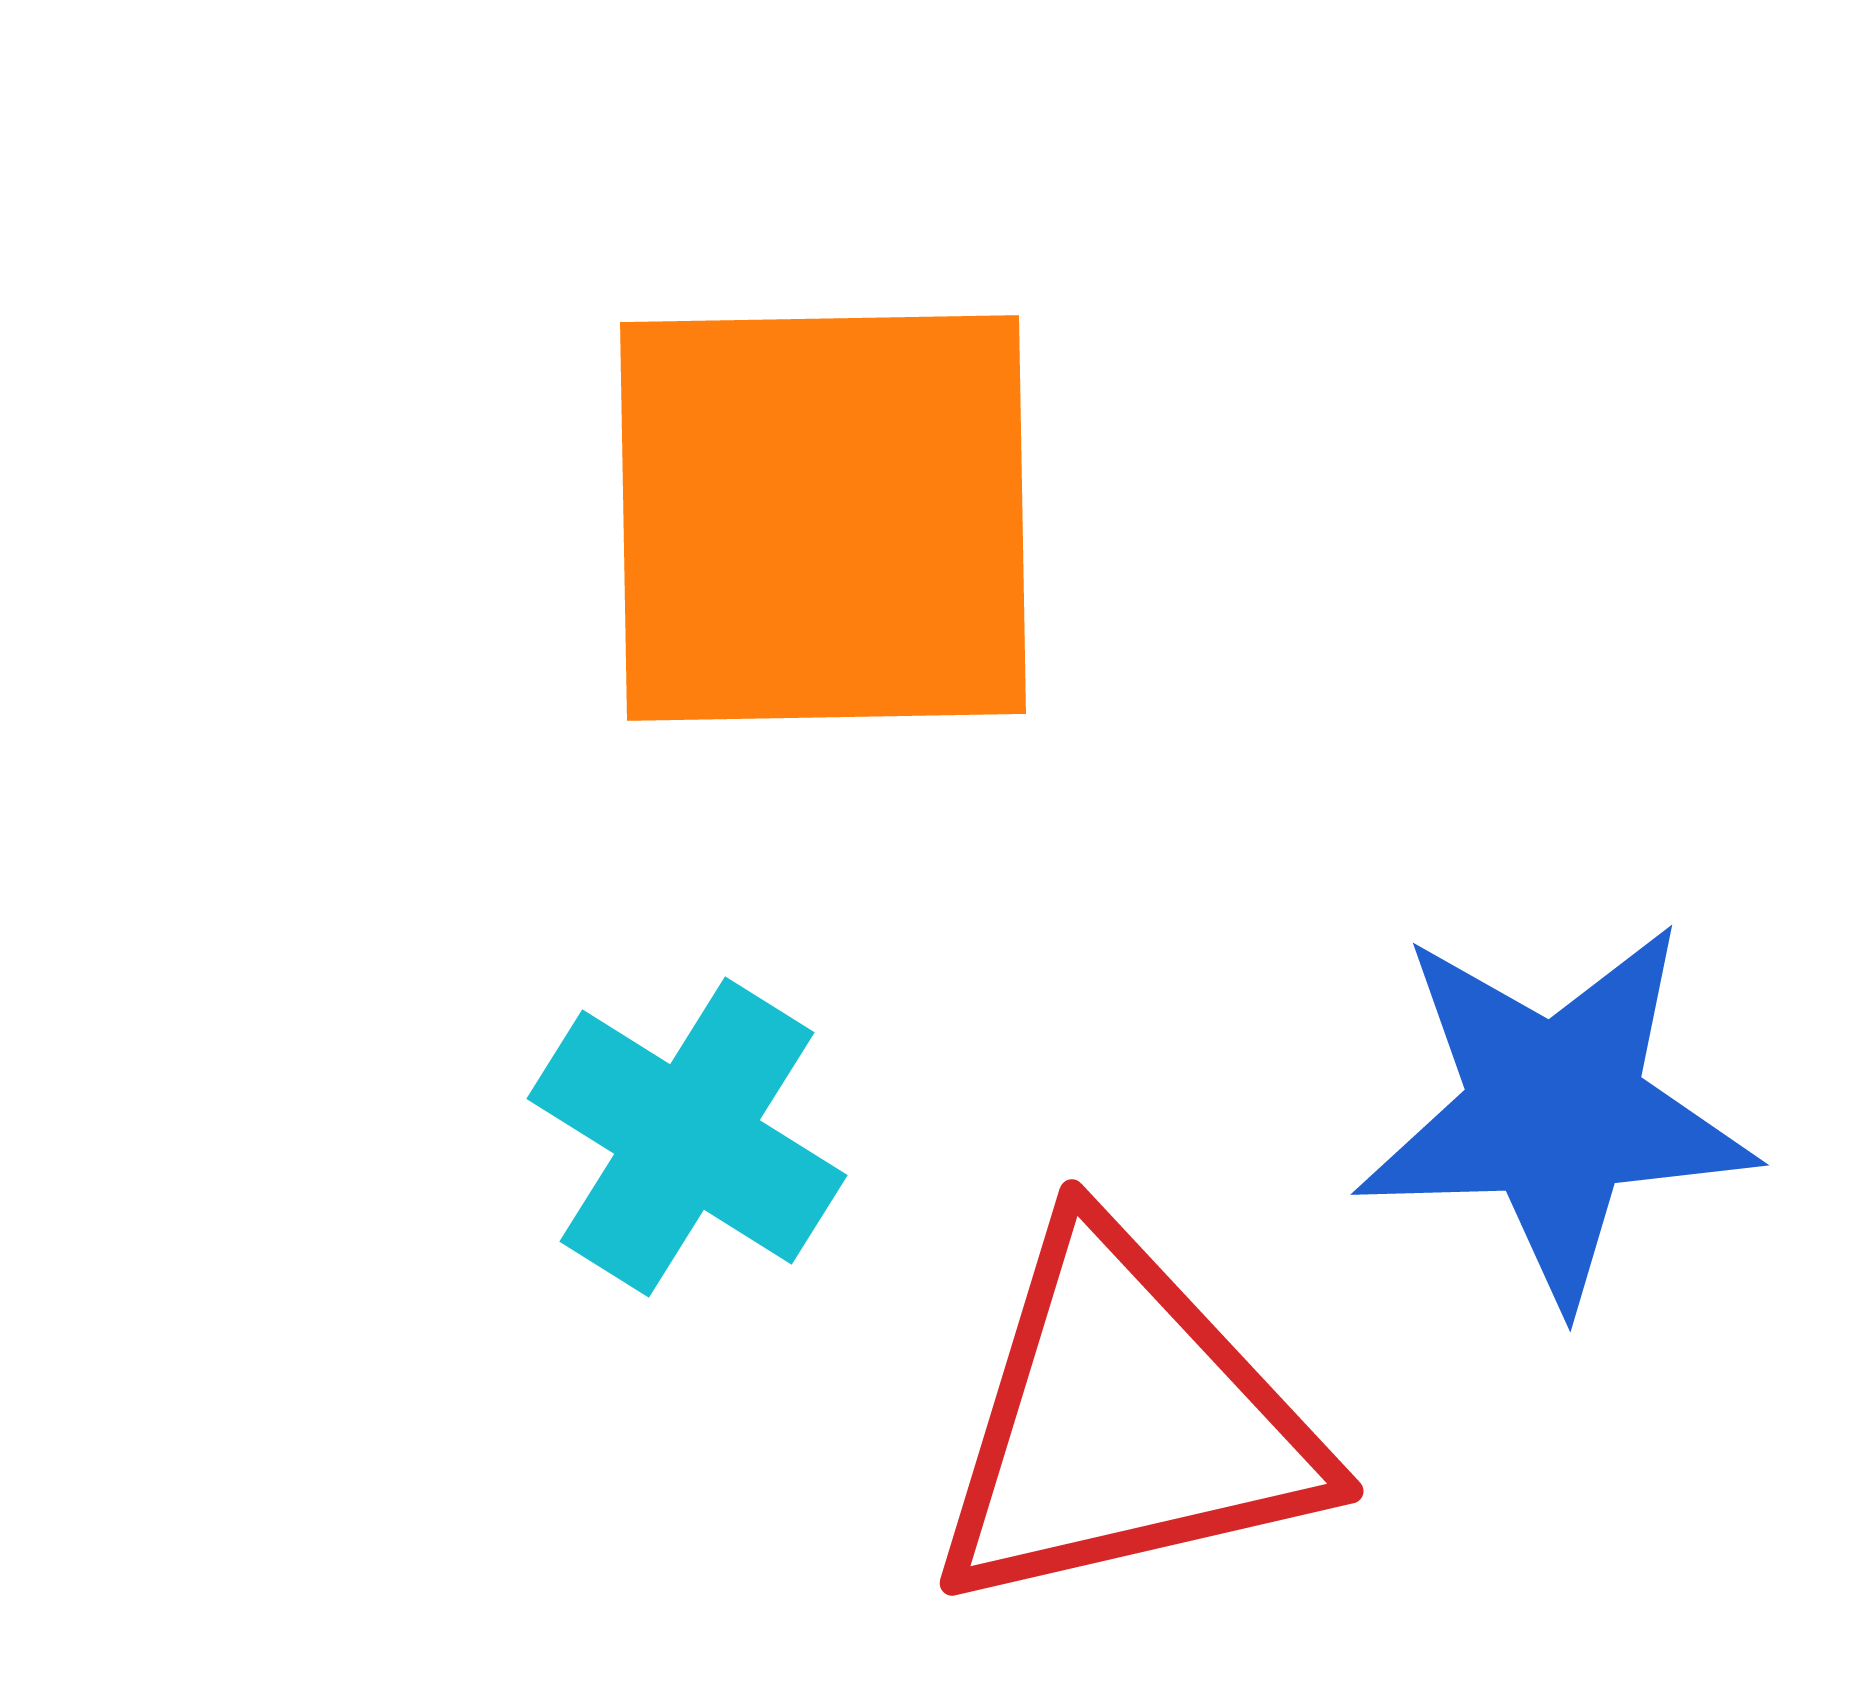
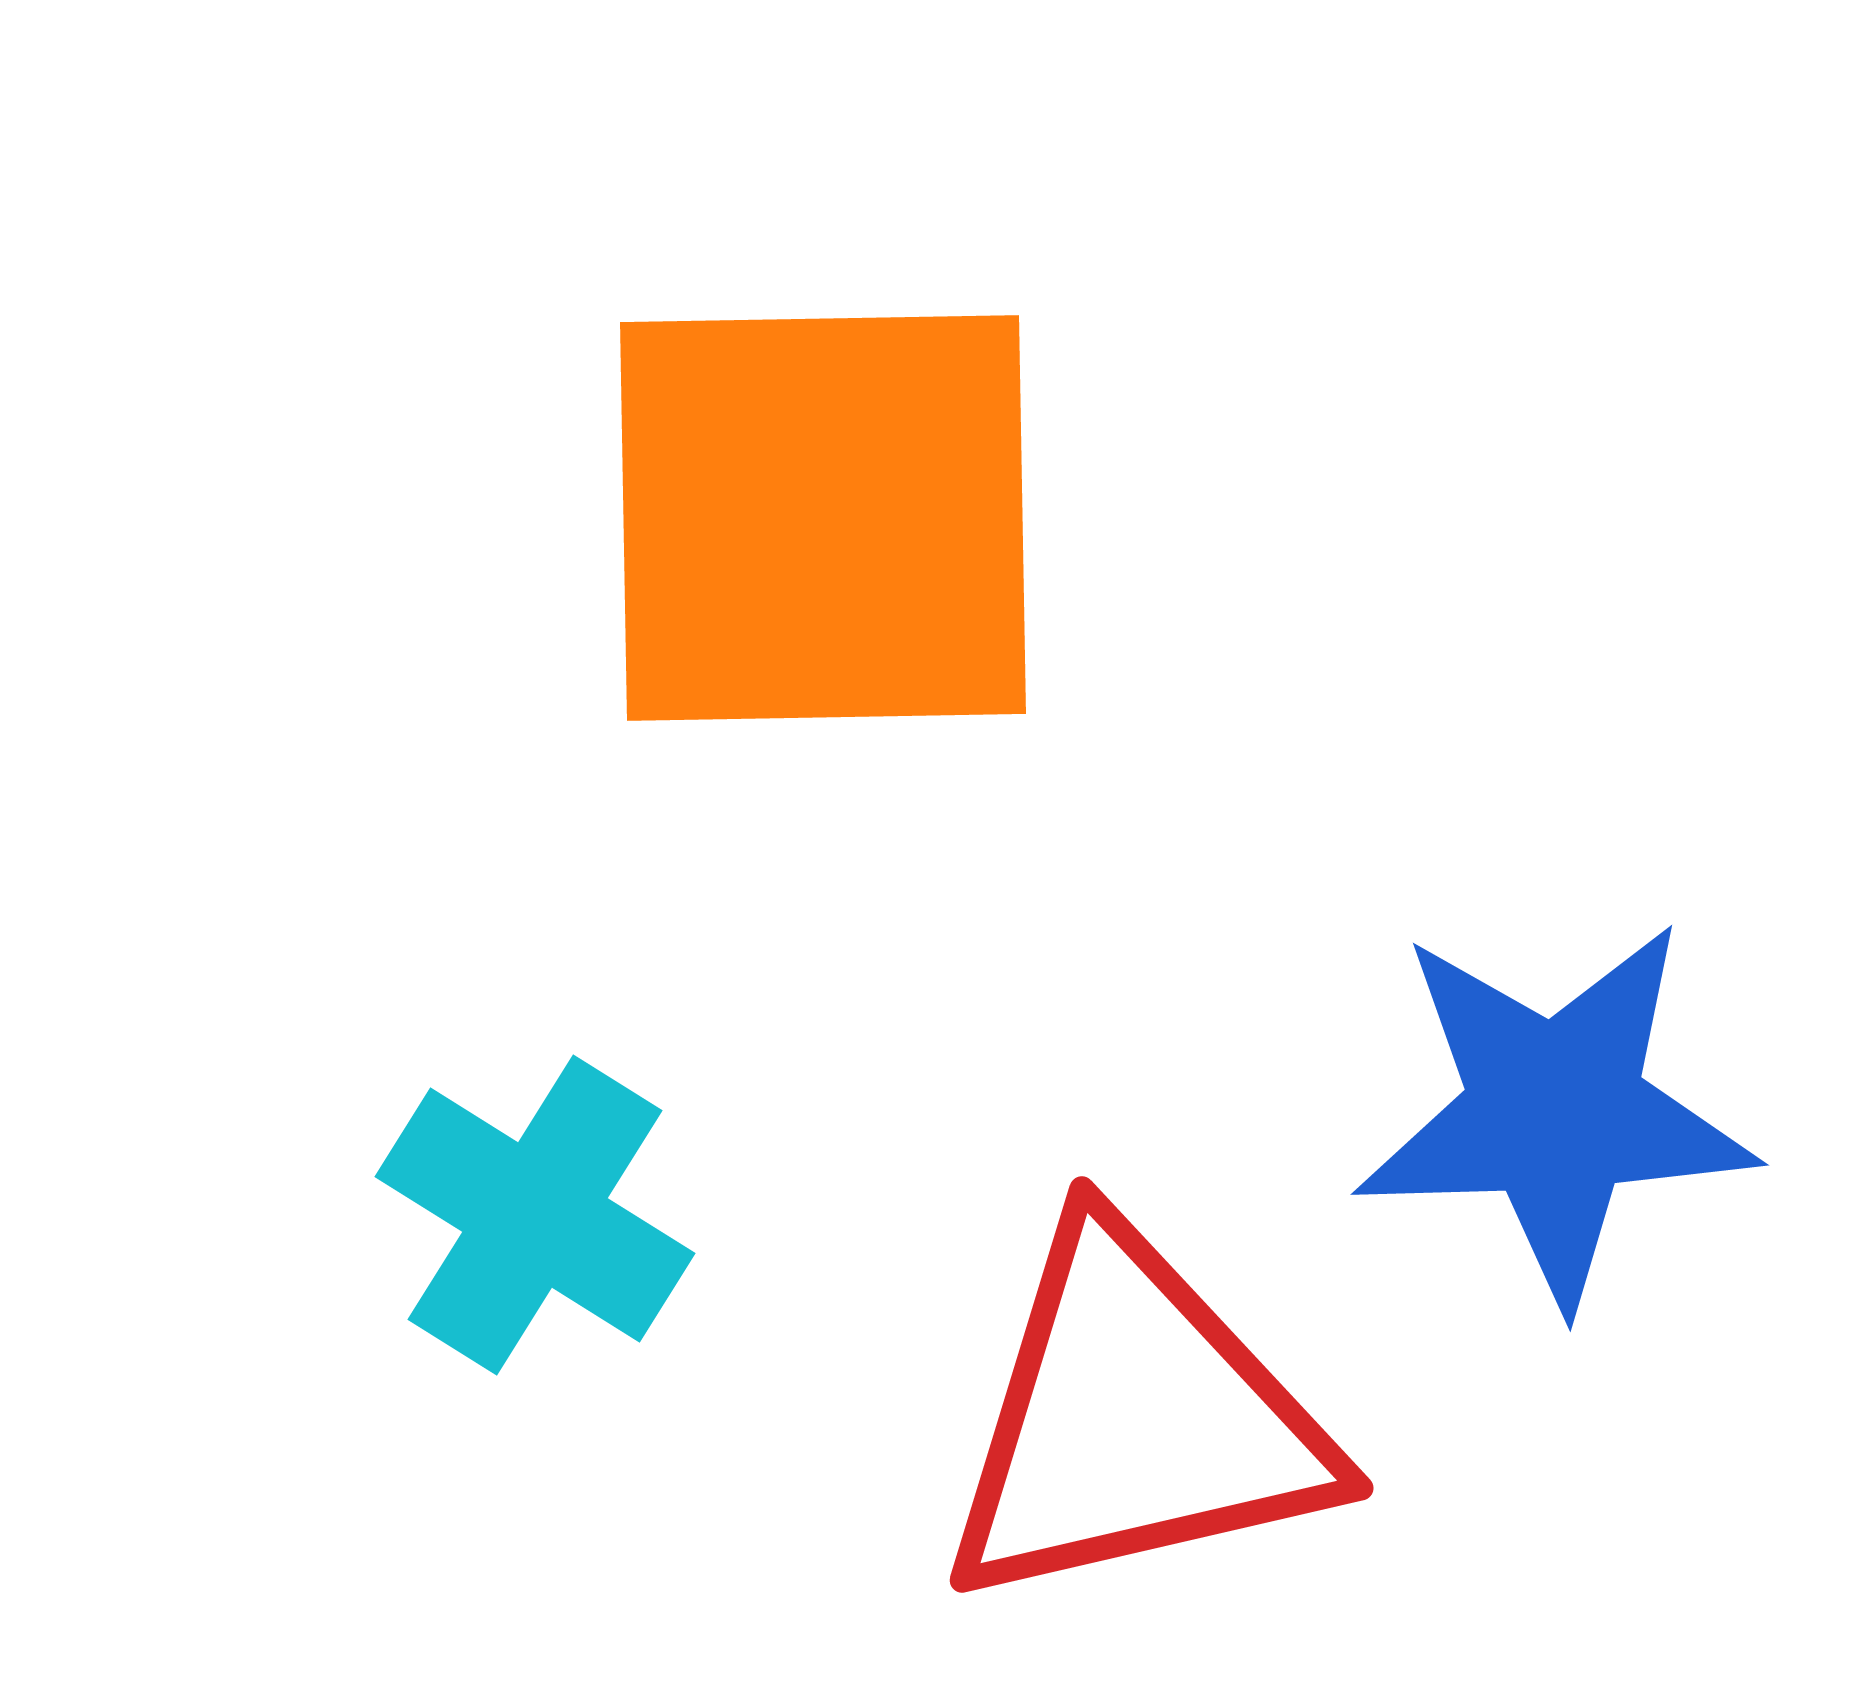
cyan cross: moved 152 px left, 78 px down
red triangle: moved 10 px right, 3 px up
